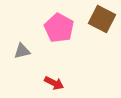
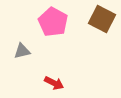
pink pentagon: moved 6 px left, 6 px up
